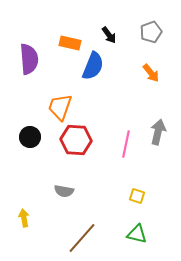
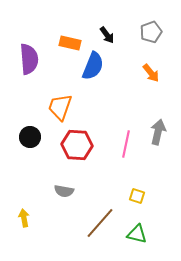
black arrow: moved 2 px left
red hexagon: moved 1 px right, 5 px down
brown line: moved 18 px right, 15 px up
